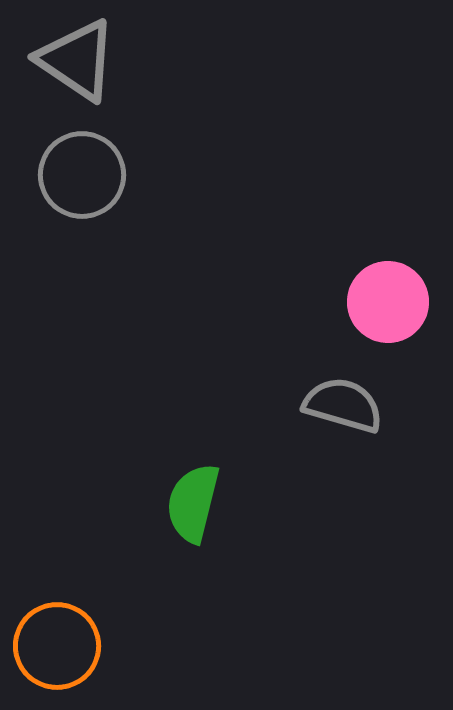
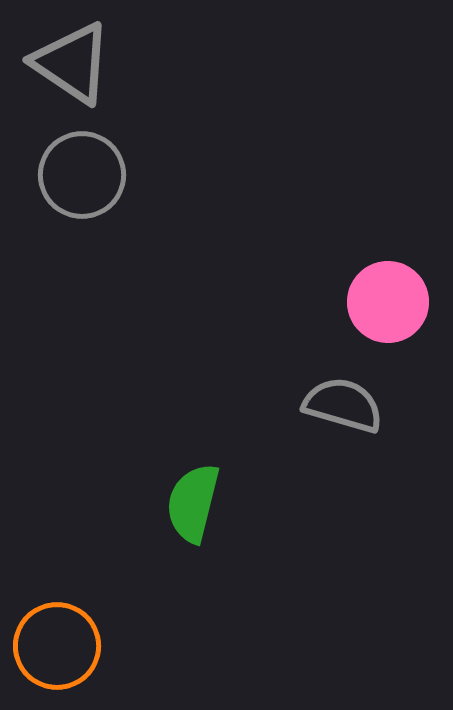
gray triangle: moved 5 px left, 3 px down
